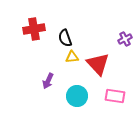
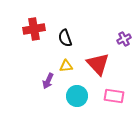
purple cross: moved 1 px left
yellow triangle: moved 6 px left, 9 px down
pink rectangle: moved 1 px left
